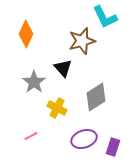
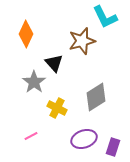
black triangle: moved 9 px left, 5 px up
